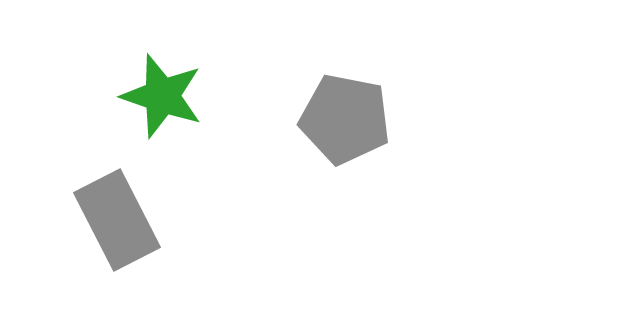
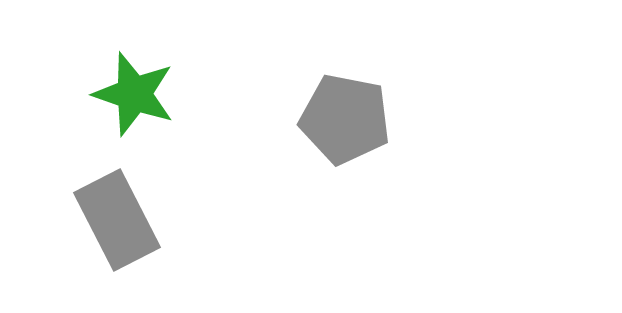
green star: moved 28 px left, 2 px up
